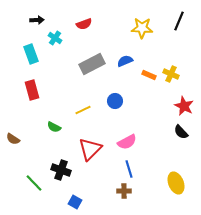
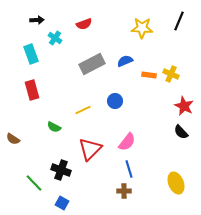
orange rectangle: rotated 16 degrees counterclockwise
pink semicircle: rotated 24 degrees counterclockwise
blue square: moved 13 px left, 1 px down
